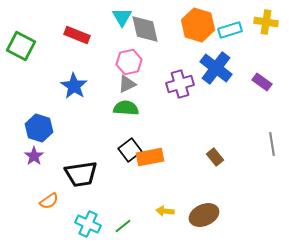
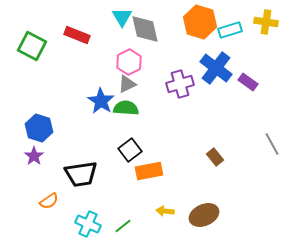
orange hexagon: moved 2 px right, 3 px up
green square: moved 11 px right
pink hexagon: rotated 15 degrees counterclockwise
purple rectangle: moved 14 px left
blue star: moved 27 px right, 15 px down
gray line: rotated 20 degrees counterclockwise
orange rectangle: moved 1 px left, 14 px down
